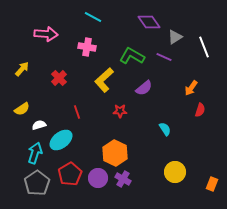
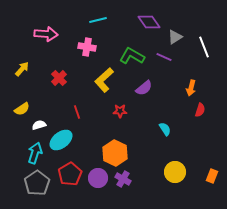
cyan line: moved 5 px right, 3 px down; rotated 42 degrees counterclockwise
orange arrow: rotated 21 degrees counterclockwise
orange rectangle: moved 8 px up
